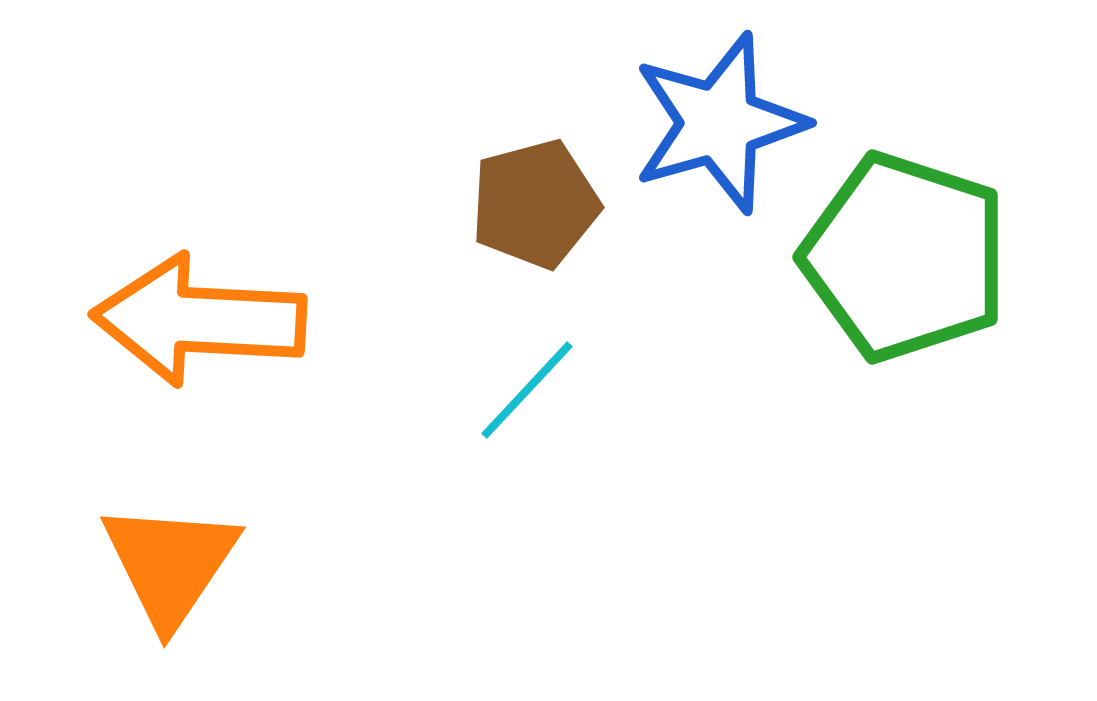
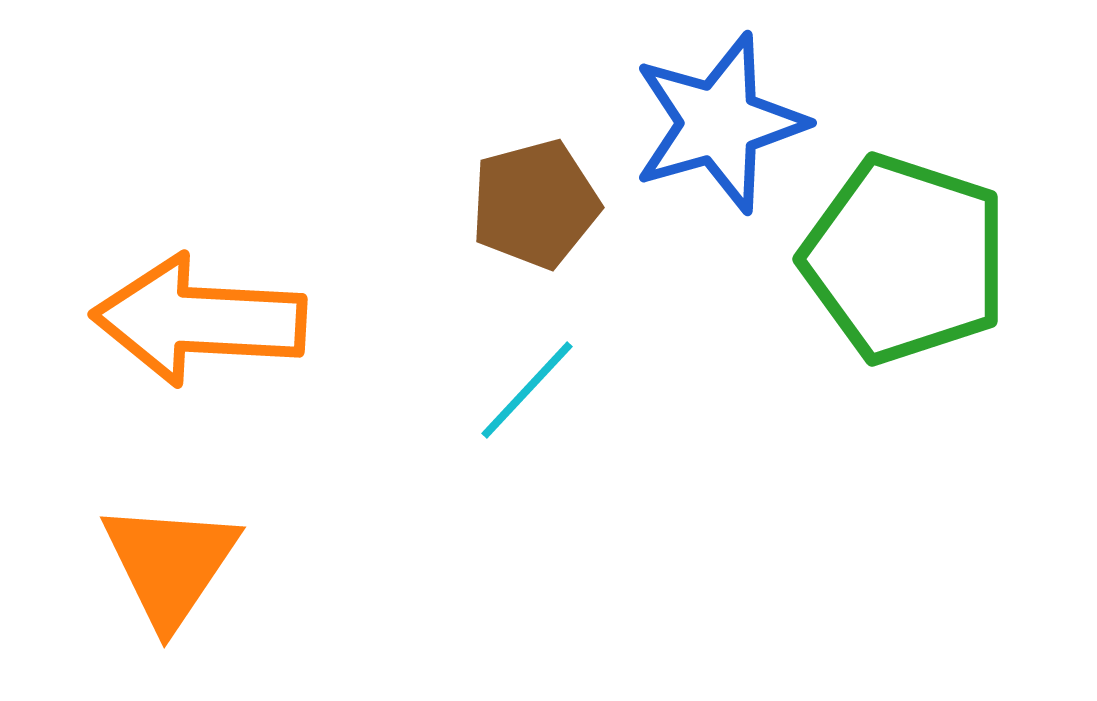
green pentagon: moved 2 px down
